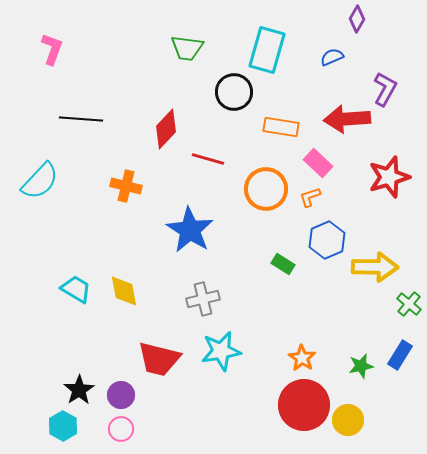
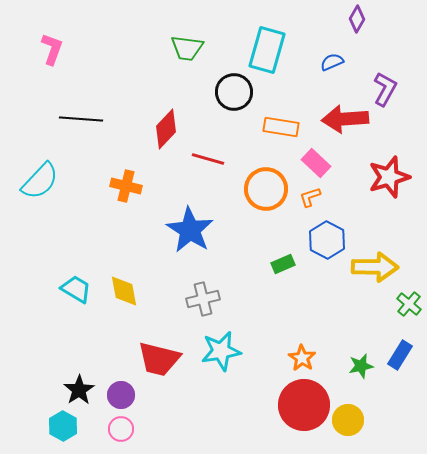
blue semicircle: moved 5 px down
red arrow: moved 2 px left
pink rectangle: moved 2 px left
blue hexagon: rotated 9 degrees counterclockwise
green rectangle: rotated 55 degrees counterclockwise
